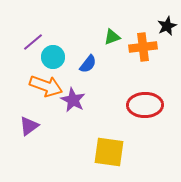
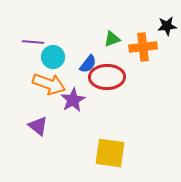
black star: rotated 18 degrees clockwise
green triangle: moved 2 px down
purple line: rotated 45 degrees clockwise
orange arrow: moved 3 px right, 2 px up
purple star: rotated 15 degrees clockwise
red ellipse: moved 38 px left, 28 px up
purple triangle: moved 9 px right; rotated 45 degrees counterclockwise
yellow square: moved 1 px right, 1 px down
